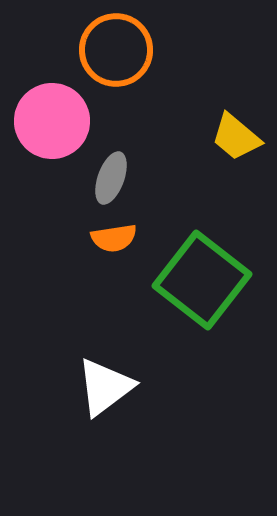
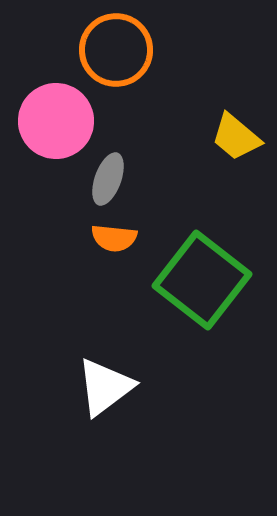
pink circle: moved 4 px right
gray ellipse: moved 3 px left, 1 px down
orange semicircle: rotated 15 degrees clockwise
